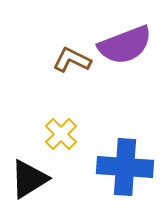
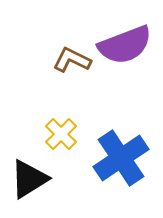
blue cross: moved 4 px left, 9 px up; rotated 38 degrees counterclockwise
